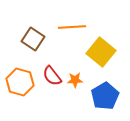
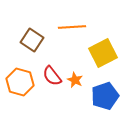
brown square: moved 1 px left, 1 px down
yellow square: moved 2 px right, 1 px down; rotated 24 degrees clockwise
orange star: rotated 28 degrees clockwise
blue pentagon: rotated 12 degrees clockwise
